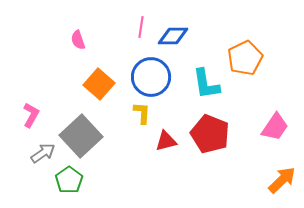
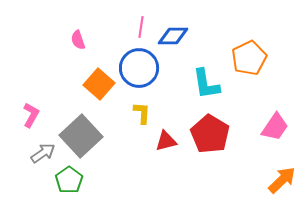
orange pentagon: moved 4 px right
blue circle: moved 12 px left, 9 px up
red pentagon: rotated 9 degrees clockwise
